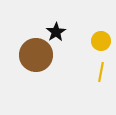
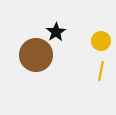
yellow line: moved 1 px up
